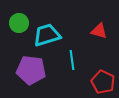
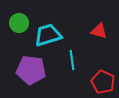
cyan trapezoid: moved 1 px right
